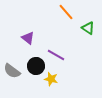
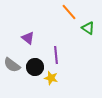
orange line: moved 3 px right
purple line: rotated 54 degrees clockwise
black circle: moved 1 px left, 1 px down
gray semicircle: moved 6 px up
yellow star: moved 1 px up
